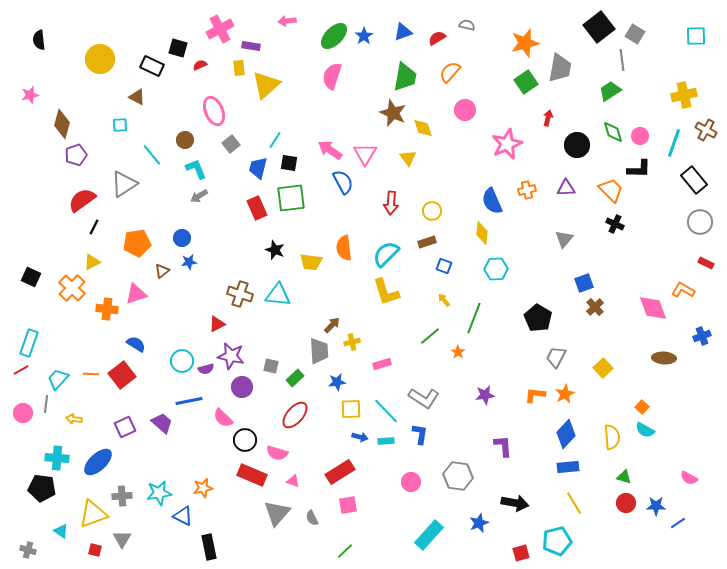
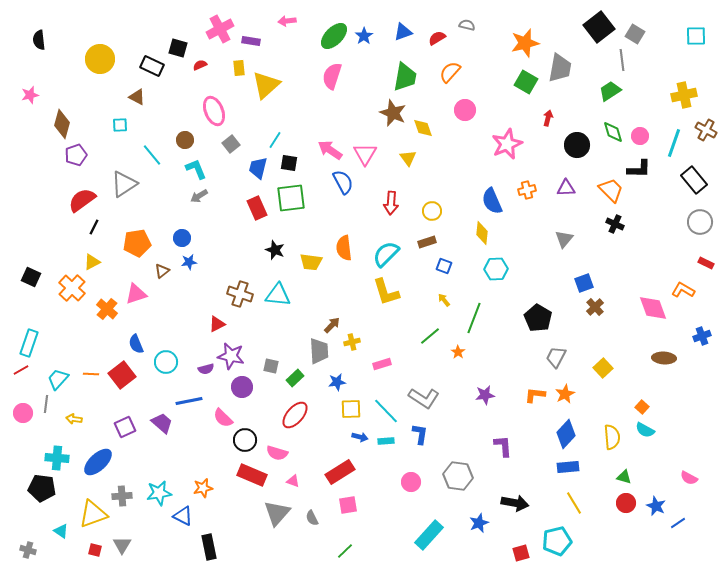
purple rectangle at (251, 46): moved 5 px up
green square at (526, 82): rotated 25 degrees counterclockwise
orange cross at (107, 309): rotated 35 degrees clockwise
blue semicircle at (136, 344): rotated 144 degrees counterclockwise
cyan circle at (182, 361): moved 16 px left, 1 px down
blue star at (656, 506): rotated 24 degrees clockwise
gray triangle at (122, 539): moved 6 px down
